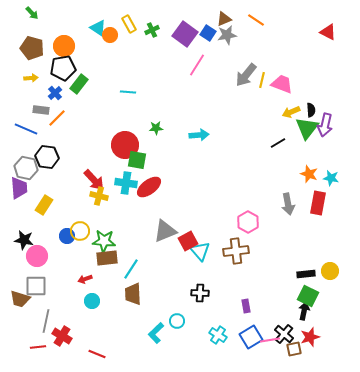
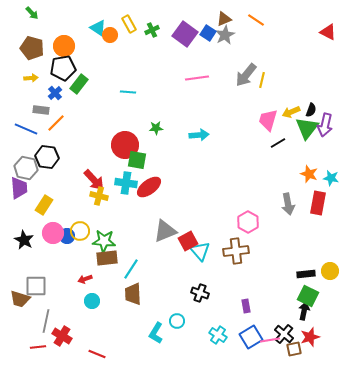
gray star at (227, 35): moved 2 px left; rotated 18 degrees counterclockwise
pink line at (197, 65): moved 13 px down; rotated 50 degrees clockwise
pink trapezoid at (282, 84): moved 14 px left, 36 px down; rotated 95 degrees counterclockwise
black semicircle at (311, 110): rotated 24 degrees clockwise
orange line at (57, 118): moved 1 px left, 5 px down
black star at (24, 240): rotated 18 degrees clockwise
pink circle at (37, 256): moved 16 px right, 23 px up
black cross at (200, 293): rotated 18 degrees clockwise
cyan L-shape at (156, 333): rotated 15 degrees counterclockwise
